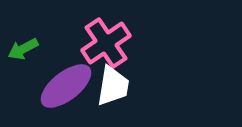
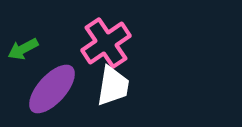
purple ellipse: moved 14 px left, 3 px down; rotated 10 degrees counterclockwise
